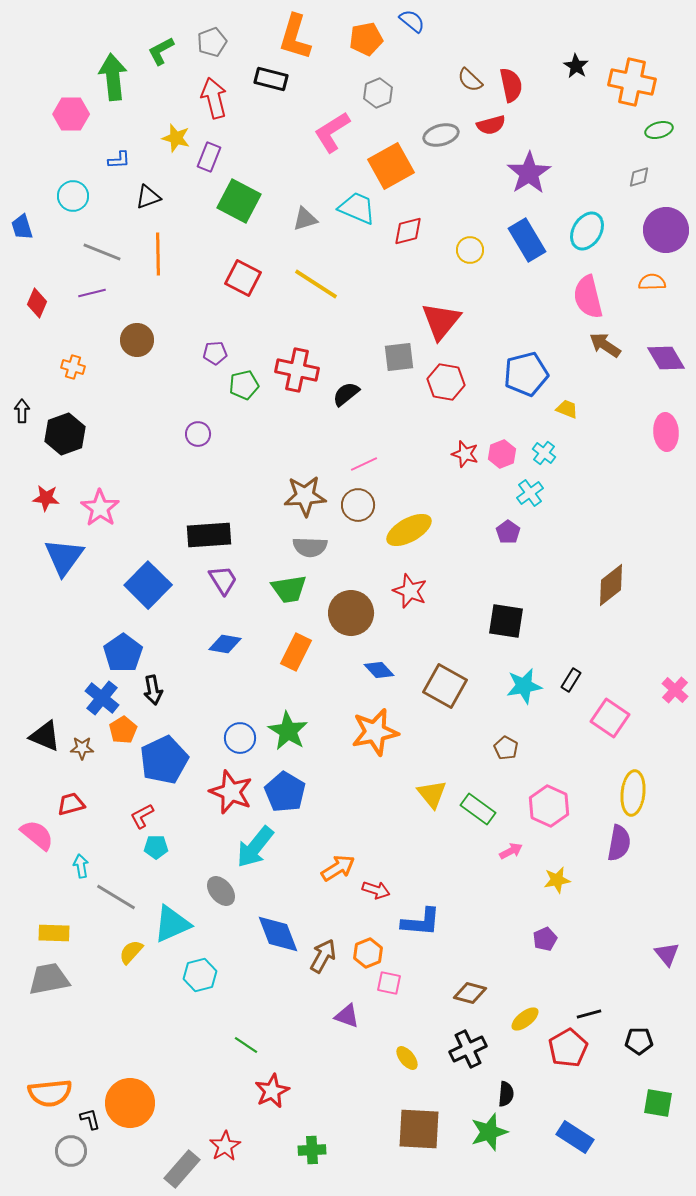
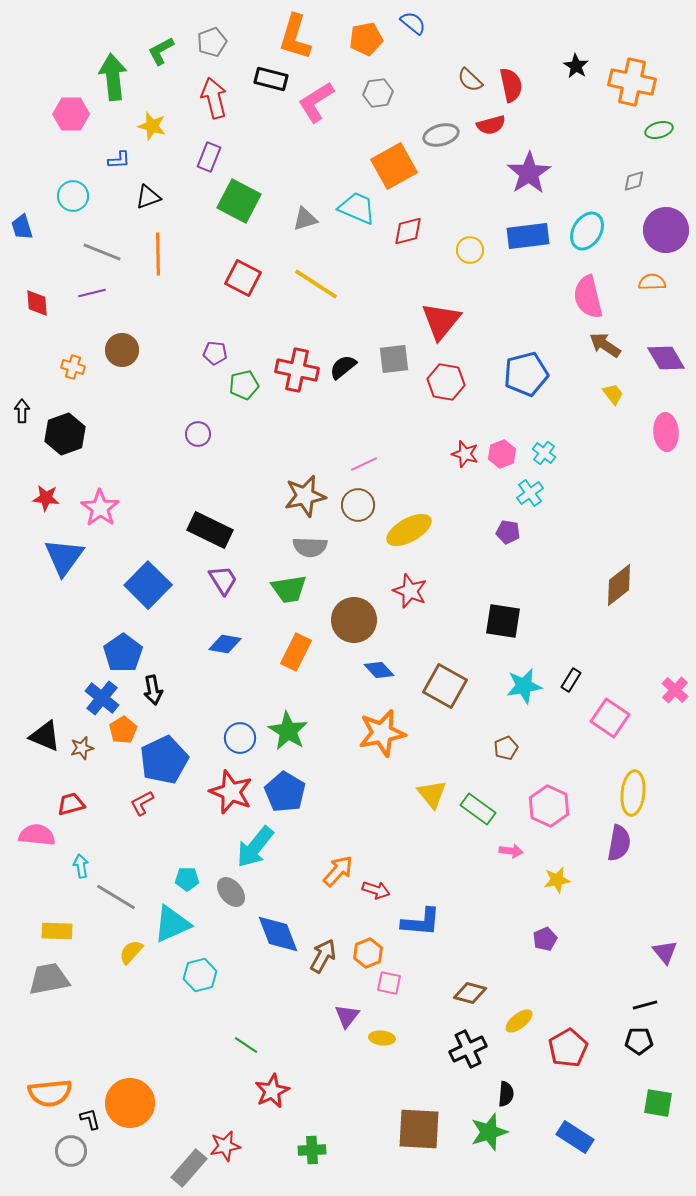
blue semicircle at (412, 21): moved 1 px right, 2 px down
gray hexagon at (378, 93): rotated 16 degrees clockwise
pink L-shape at (332, 132): moved 16 px left, 30 px up
yellow star at (176, 138): moved 24 px left, 12 px up
orange square at (391, 166): moved 3 px right
gray diamond at (639, 177): moved 5 px left, 4 px down
blue rectangle at (527, 240): moved 1 px right, 4 px up; rotated 66 degrees counterclockwise
red diamond at (37, 303): rotated 28 degrees counterclockwise
brown circle at (137, 340): moved 15 px left, 10 px down
purple pentagon at (215, 353): rotated 10 degrees clockwise
gray square at (399, 357): moved 5 px left, 2 px down
black semicircle at (346, 394): moved 3 px left, 27 px up
yellow trapezoid at (567, 409): moved 46 px right, 15 px up; rotated 30 degrees clockwise
brown star at (305, 496): rotated 9 degrees counterclockwise
purple pentagon at (508, 532): rotated 25 degrees counterclockwise
black rectangle at (209, 535): moved 1 px right, 5 px up; rotated 30 degrees clockwise
brown diamond at (611, 585): moved 8 px right
brown circle at (351, 613): moved 3 px right, 7 px down
black square at (506, 621): moved 3 px left
orange star at (375, 732): moved 7 px right, 1 px down
brown star at (82, 748): rotated 15 degrees counterclockwise
brown pentagon at (506, 748): rotated 20 degrees clockwise
red L-shape at (142, 816): moved 13 px up
pink semicircle at (37, 835): rotated 33 degrees counterclockwise
cyan pentagon at (156, 847): moved 31 px right, 32 px down
pink arrow at (511, 851): rotated 35 degrees clockwise
orange arrow at (338, 868): moved 3 px down; rotated 16 degrees counterclockwise
gray ellipse at (221, 891): moved 10 px right, 1 px down
yellow rectangle at (54, 933): moved 3 px right, 2 px up
purple triangle at (667, 954): moved 2 px left, 2 px up
black line at (589, 1014): moved 56 px right, 9 px up
purple triangle at (347, 1016): rotated 48 degrees clockwise
yellow ellipse at (525, 1019): moved 6 px left, 2 px down
yellow ellipse at (407, 1058): moved 25 px left, 20 px up; rotated 45 degrees counterclockwise
red star at (225, 1146): rotated 20 degrees clockwise
gray rectangle at (182, 1169): moved 7 px right, 1 px up
